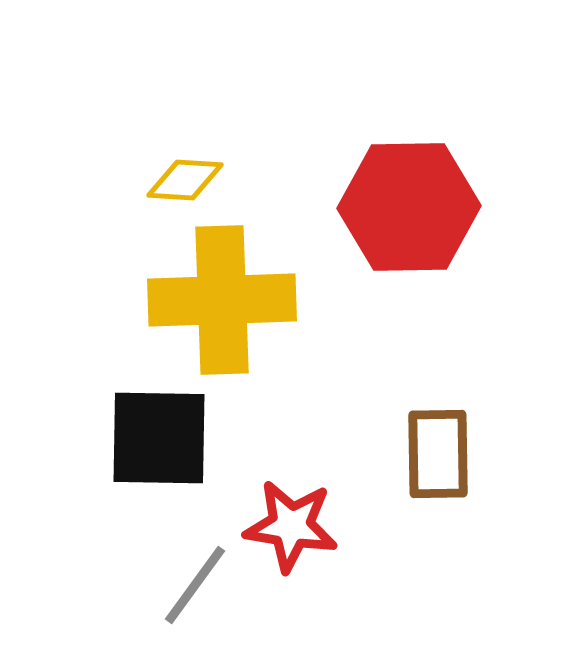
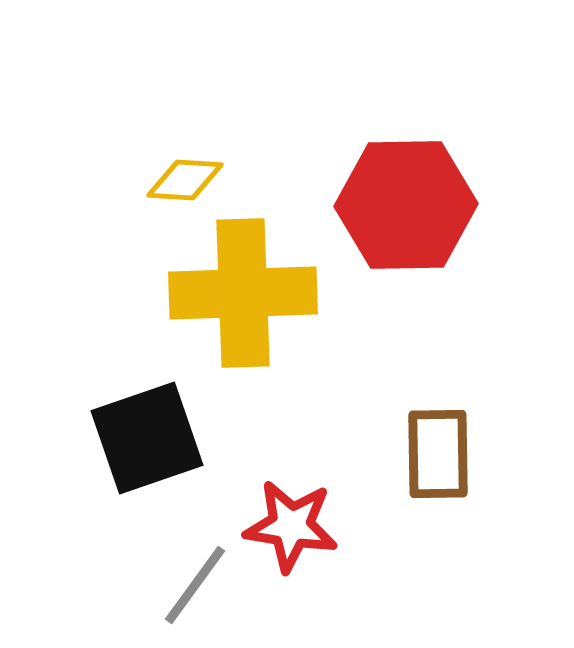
red hexagon: moved 3 px left, 2 px up
yellow cross: moved 21 px right, 7 px up
black square: moved 12 px left; rotated 20 degrees counterclockwise
